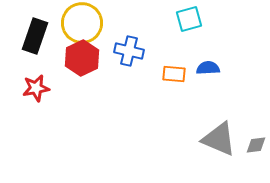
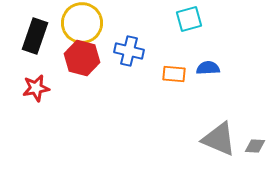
red hexagon: rotated 20 degrees counterclockwise
gray diamond: moved 1 px left, 1 px down; rotated 10 degrees clockwise
